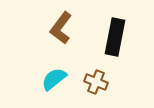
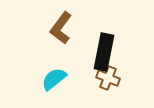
black rectangle: moved 11 px left, 15 px down
brown cross: moved 12 px right, 4 px up
